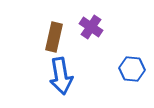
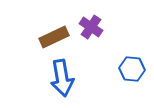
brown rectangle: rotated 52 degrees clockwise
blue arrow: moved 1 px right, 2 px down
